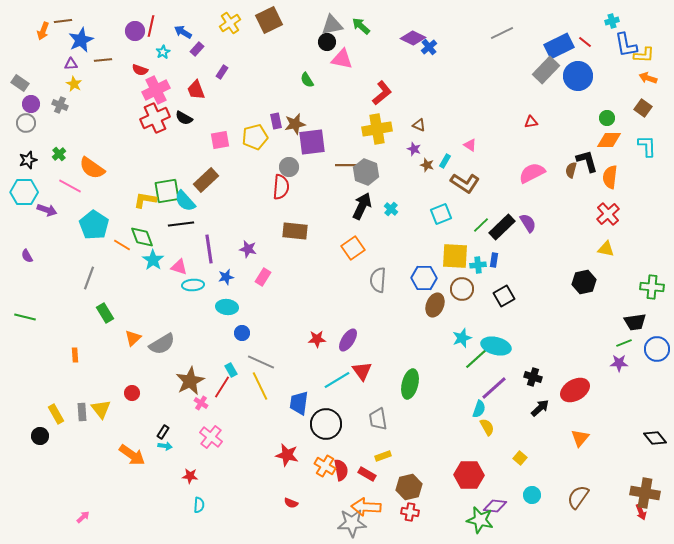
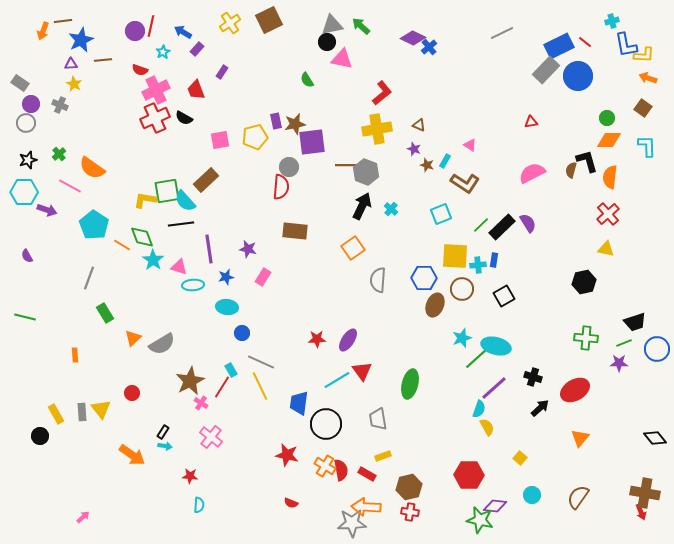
green cross at (652, 287): moved 66 px left, 51 px down
black trapezoid at (635, 322): rotated 10 degrees counterclockwise
